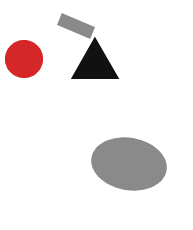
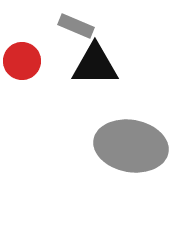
red circle: moved 2 px left, 2 px down
gray ellipse: moved 2 px right, 18 px up
